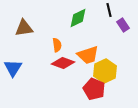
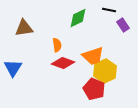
black line: rotated 64 degrees counterclockwise
orange trapezoid: moved 5 px right, 1 px down
